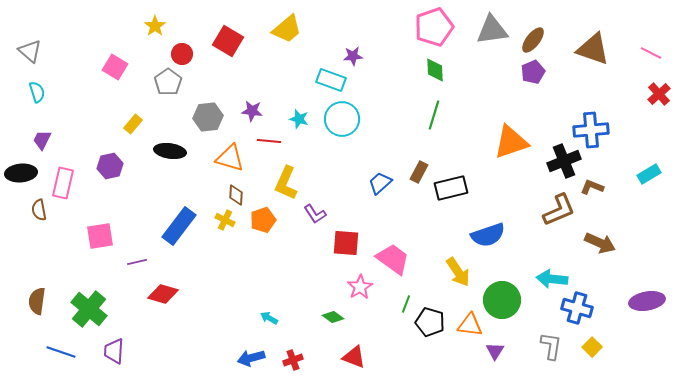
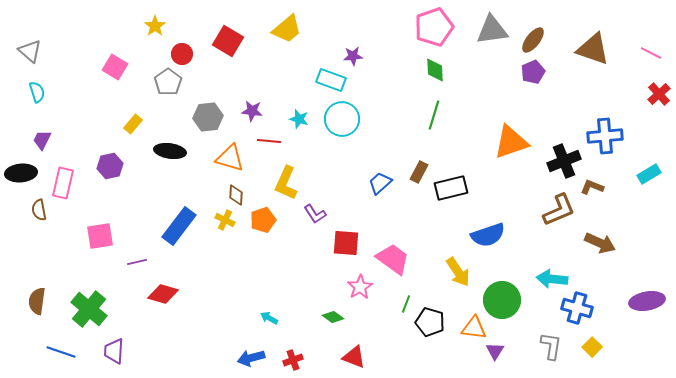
blue cross at (591, 130): moved 14 px right, 6 px down
orange triangle at (470, 325): moved 4 px right, 3 px down
